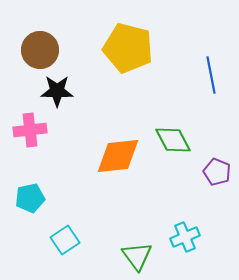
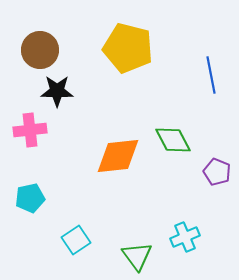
cyan square: moved 11 px right
